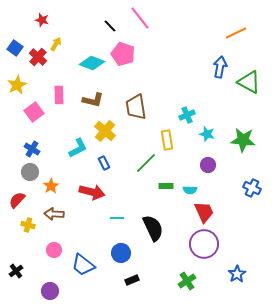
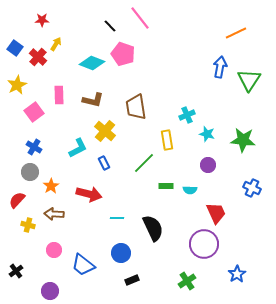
red star at (42, 20): rotated 16 degrees counterclockwise
green triangle at (249, 82): moved 2 px up; rotated 35 degrees clockwise
blue cross at (32, 149): moved 2 px right, 2 px up
green line at (146, 163): moved 2 px left
red arrow at (92, 192): moved 3 px left, 2 px down
red trapezoid at (204, 212): moved 12 px right, 1 px down
